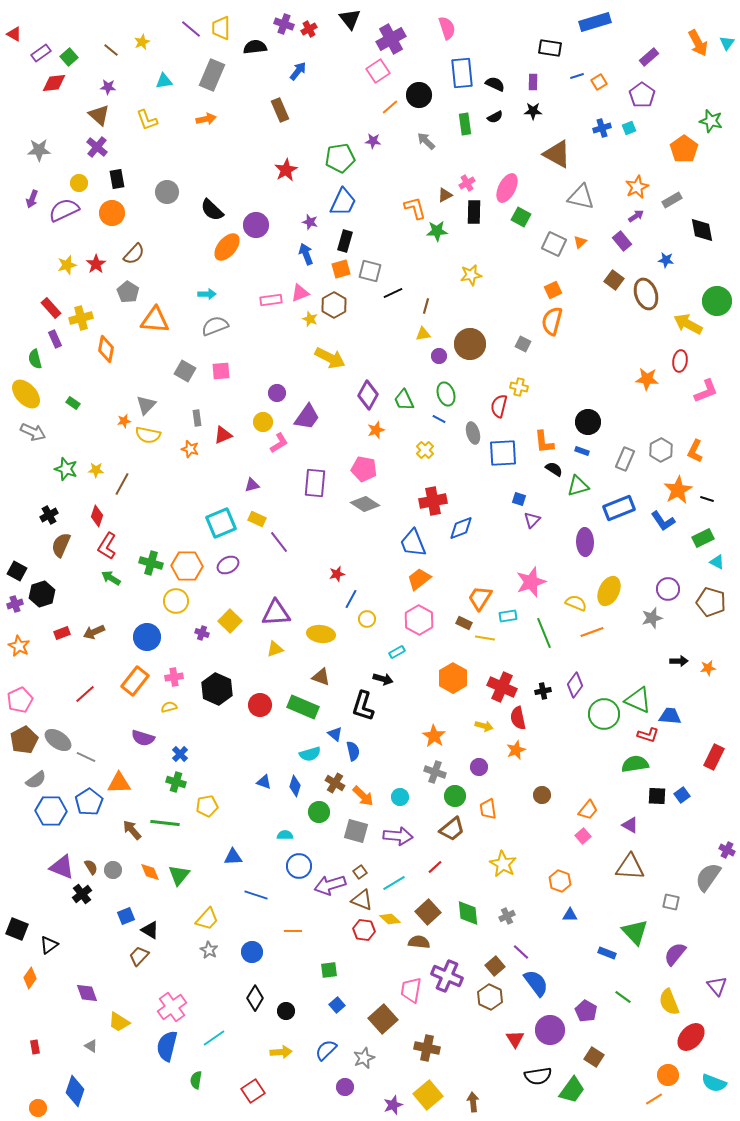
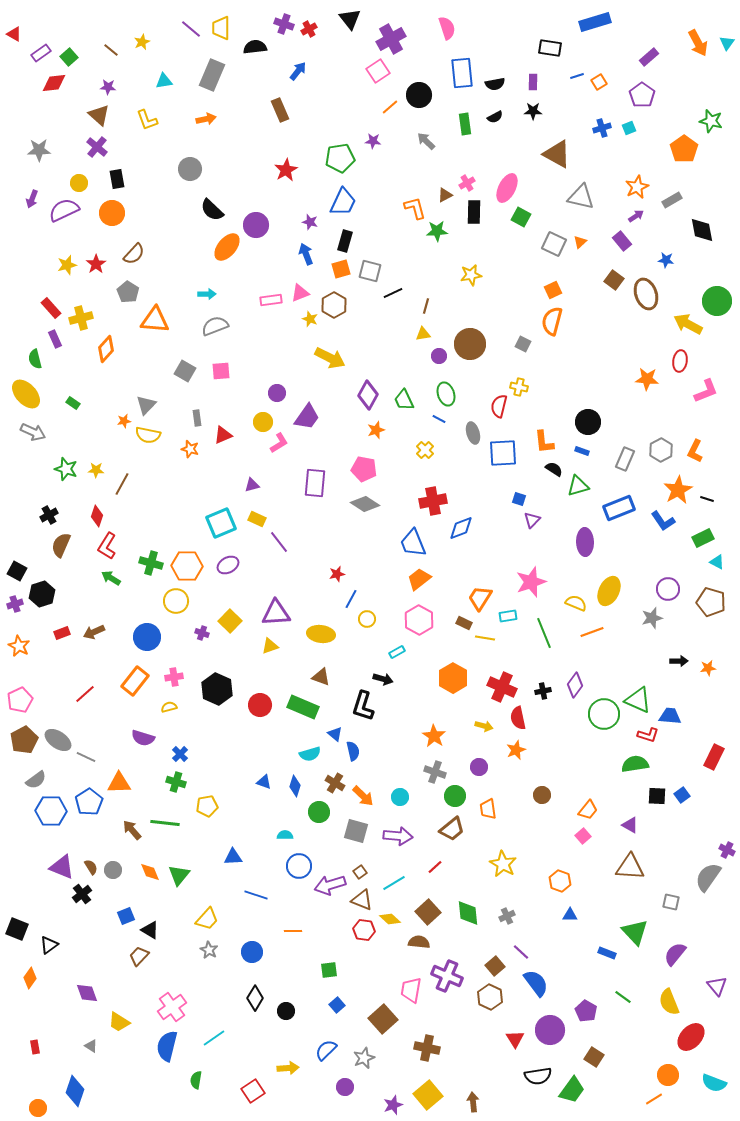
black semicircle at (495, 84): rotated 144 degrees clockwise
gray circle at (167, 192): moved 23 px right, 23 px up
orange diamond at (106, 349): rotated 32 degrees clockwise
yellow triangle at (275, 649): moved 5 px left, 3 px up
yellow arrow at (281, 1052): moved 7 px right, 16 px down
